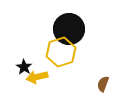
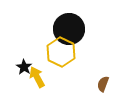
yellow hexagon: rotated 16 degrees counterclockwise
yellow arrow: rotated 75 degrees clockwise
